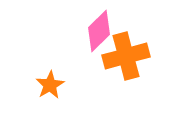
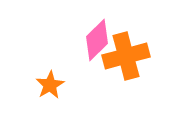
pink diamond: moved 2 px left, 9 px down
